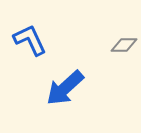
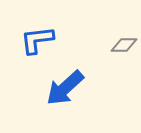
blue L-shape: moved 7 px right; rotated 72 degrees counterclockwise
